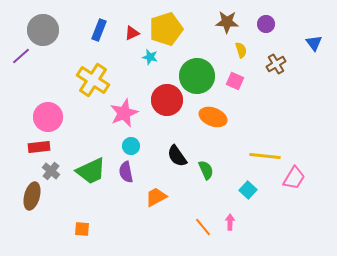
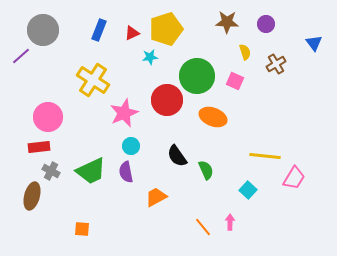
yellow semicircle: moved 4 px right, 2 px down
cyan star: rotated 21 degrees counterclockwise
gray cross: rotated 12 degrees counterclockwise
